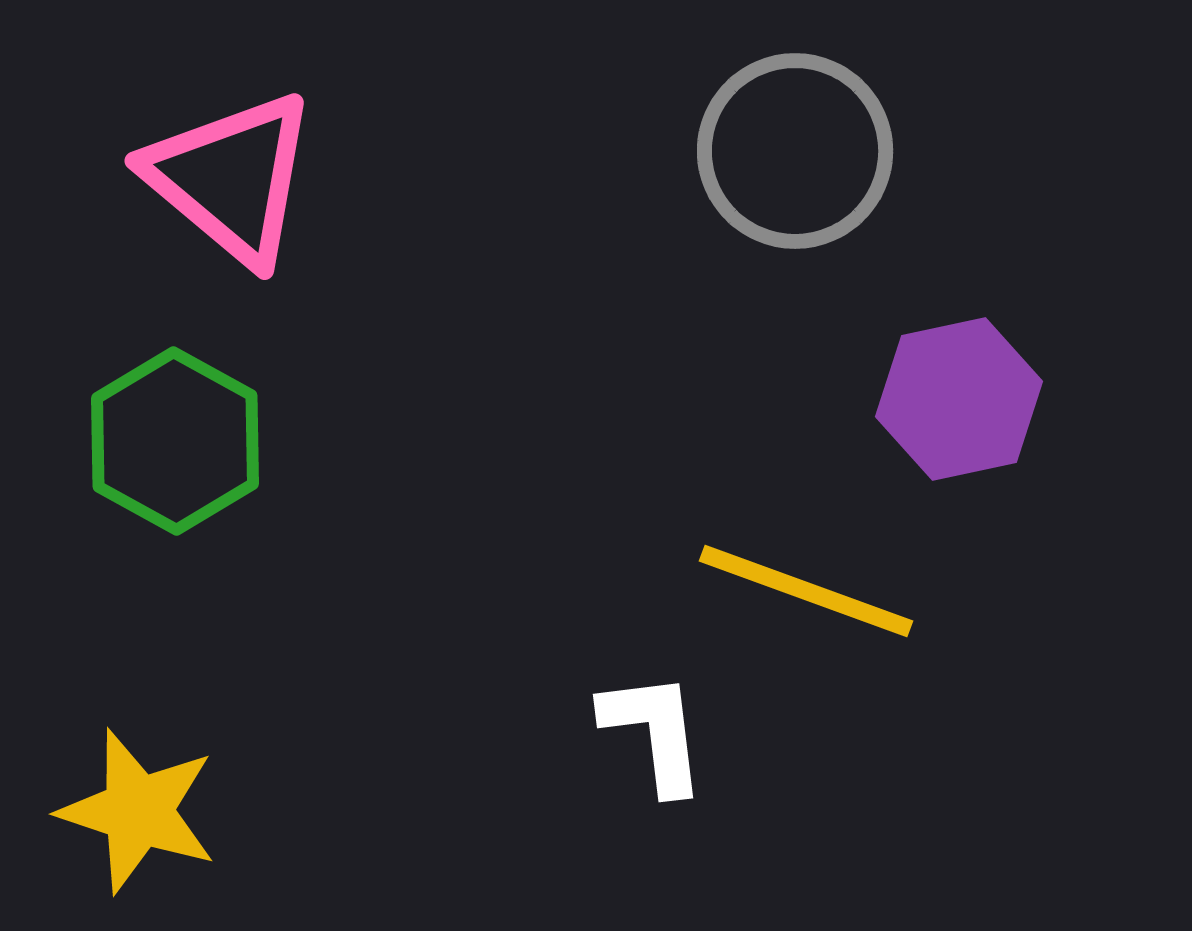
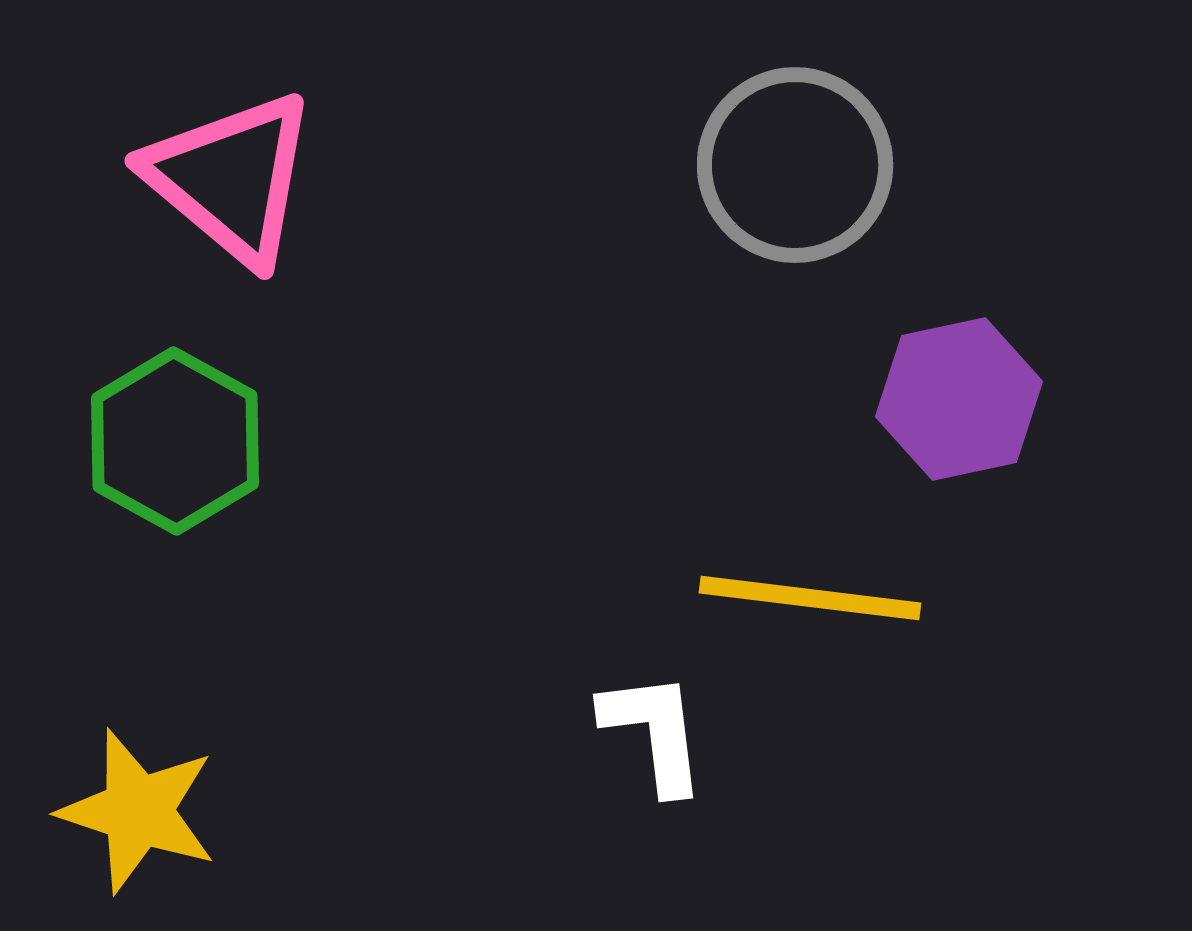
gray circle: moved 14 px down
yellow line: moved 4 px right, 7 px down; rotated 13 degrees counterclockwise
